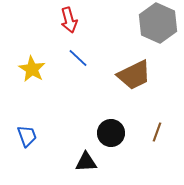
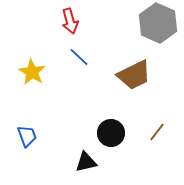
red arrow: moved 1 px right, 1 px down
blue line: moved 1 px right, 1 px up
yellow star: moved 3 px down
brown line: rotated 18 degrees clockwise
black triangle: rotated 10 degrees counterclockwise
